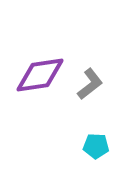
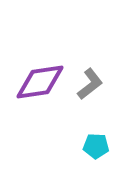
purple diamond: moved 7 px down
